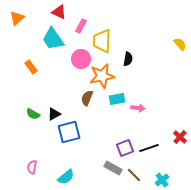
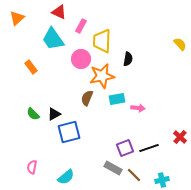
green semicircle: rotated 16 degrees clockwise
cyan cross: rotated 24 degrees clockwise
